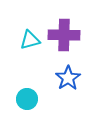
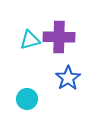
purple cross: moved 5 px left, 2 px down
